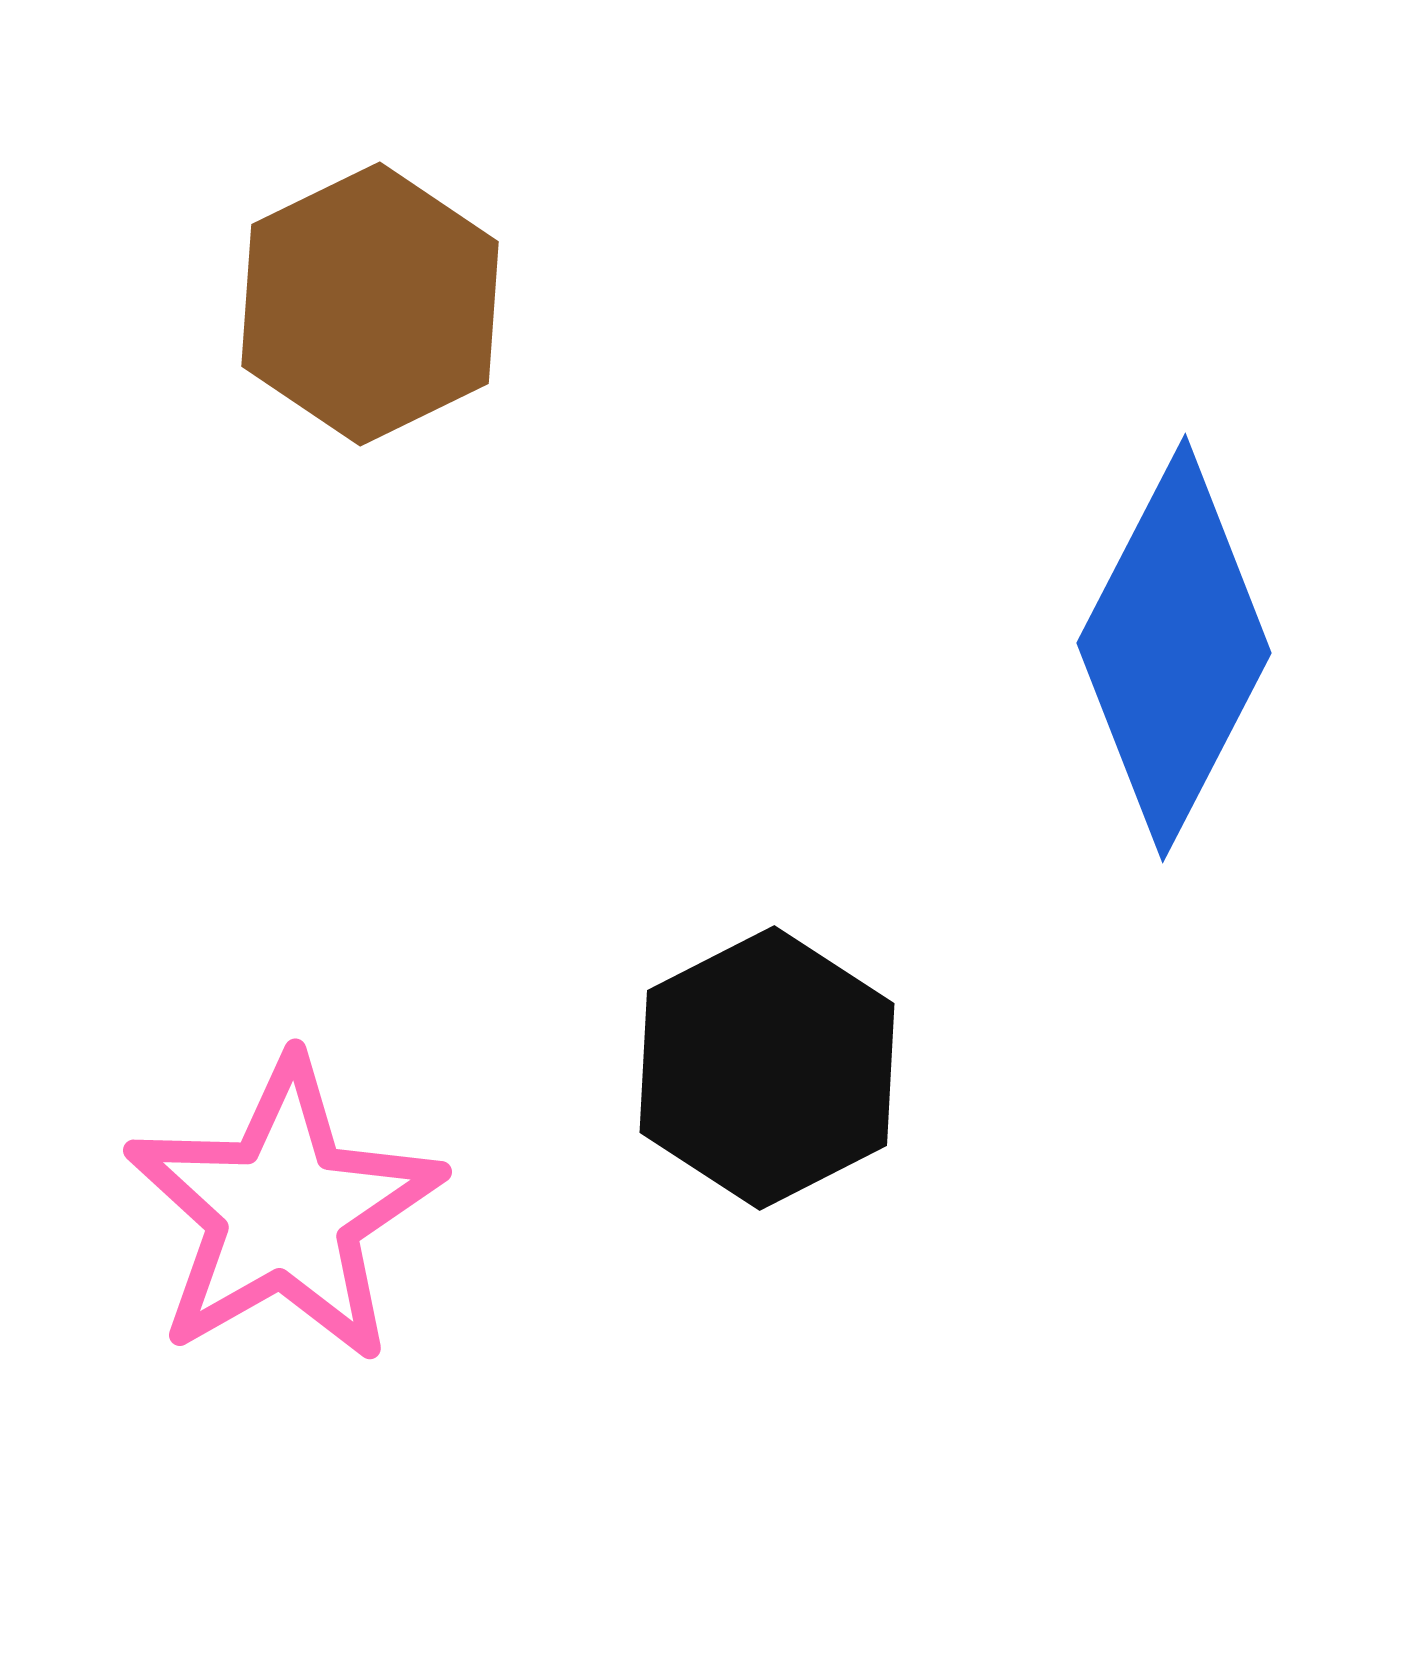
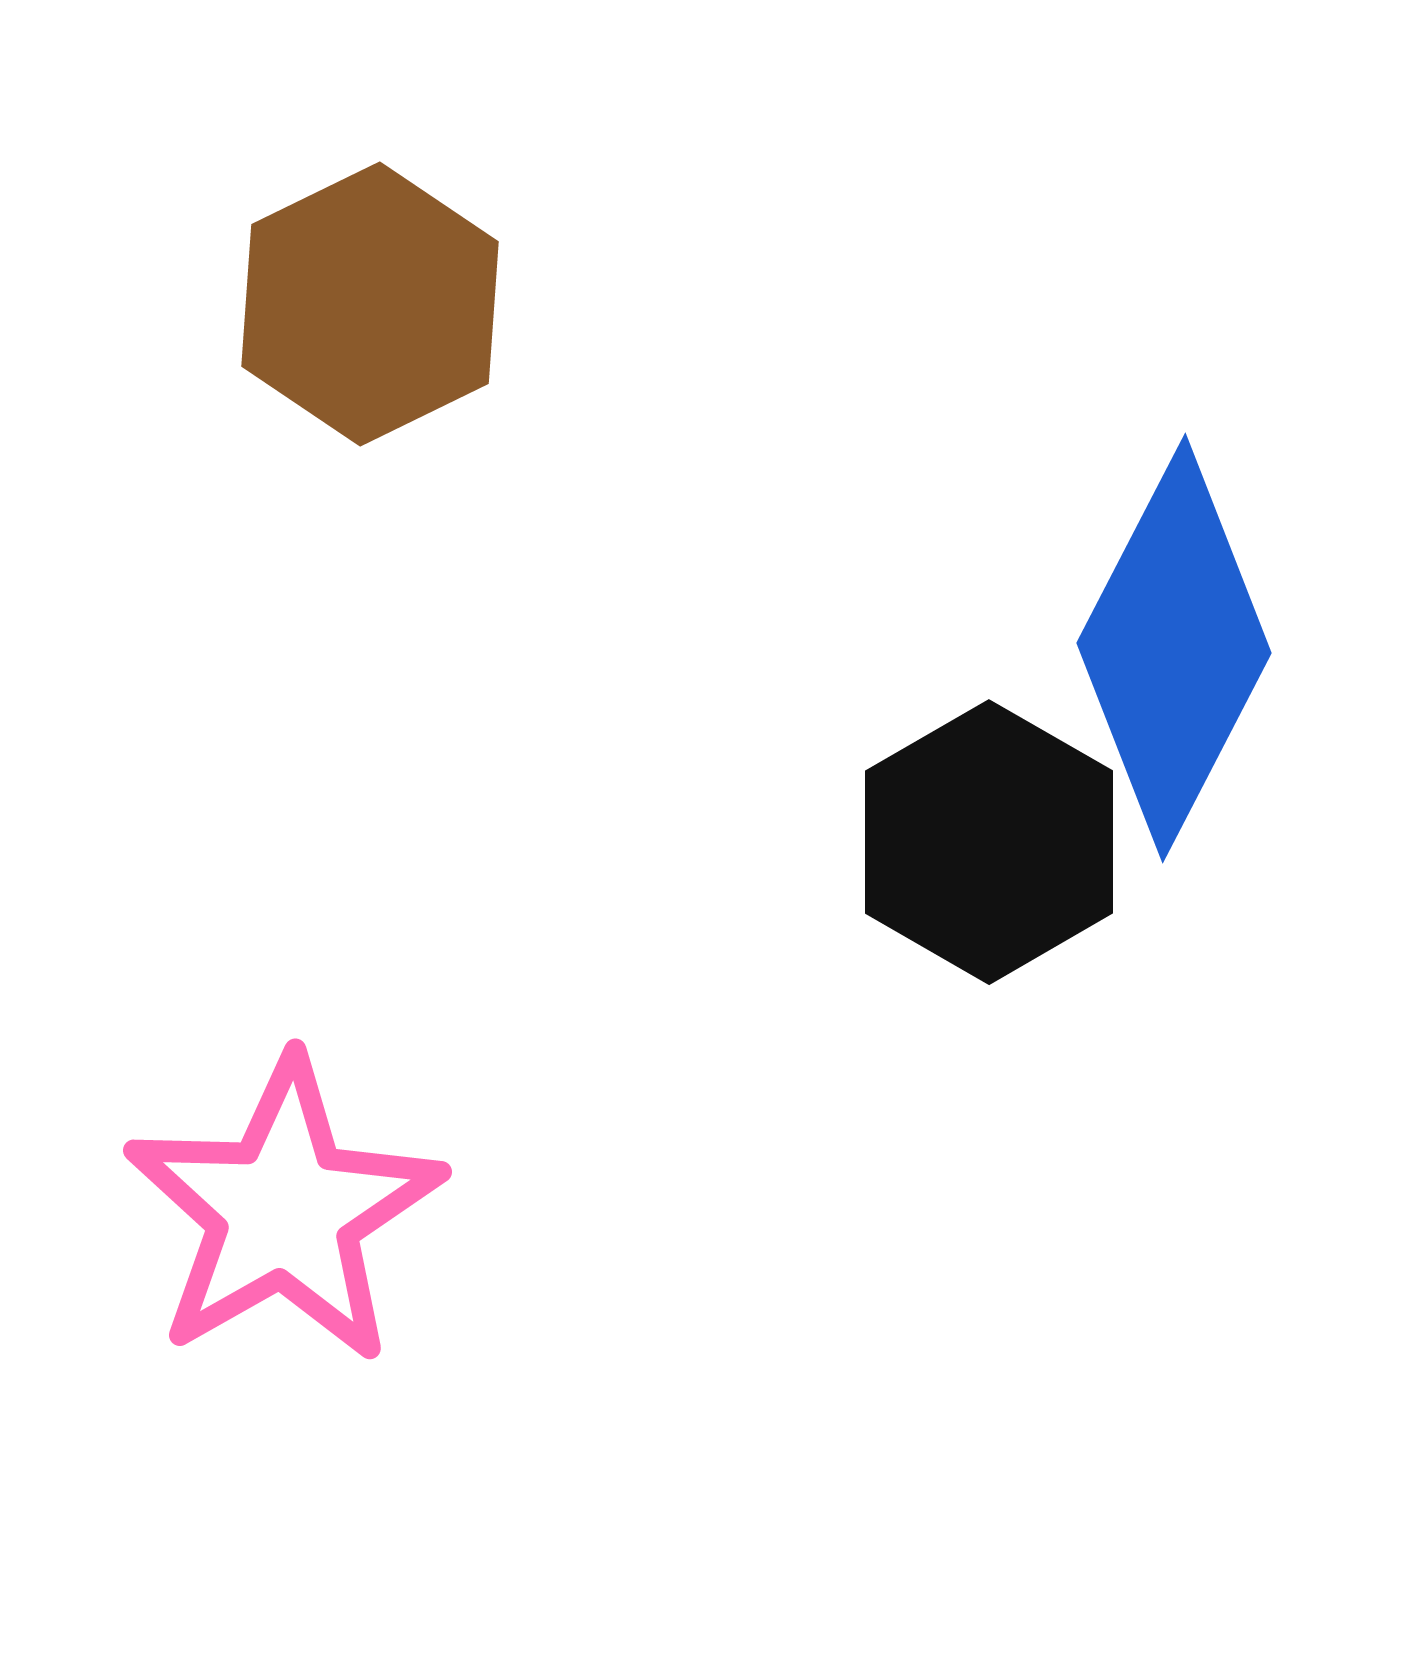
black hexagon: moved 222 px right, 226 px up; rotated 3 degrees counterclockwise
